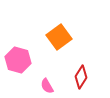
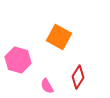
orange square: rotated 25 degrees counterclockwise
red diamond: moved 3 px left
